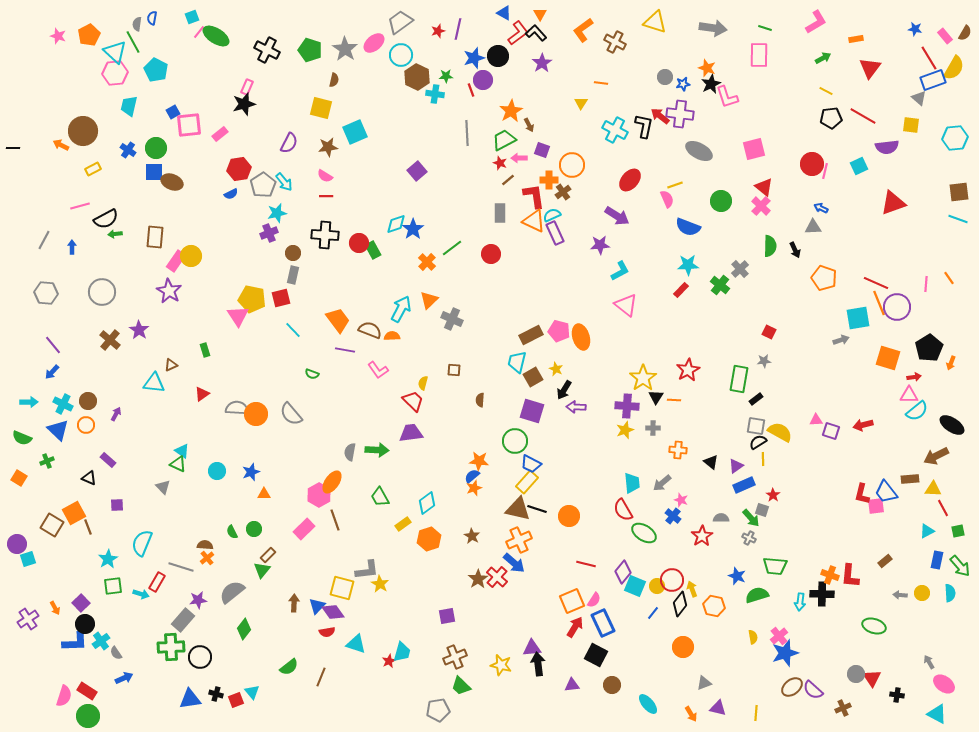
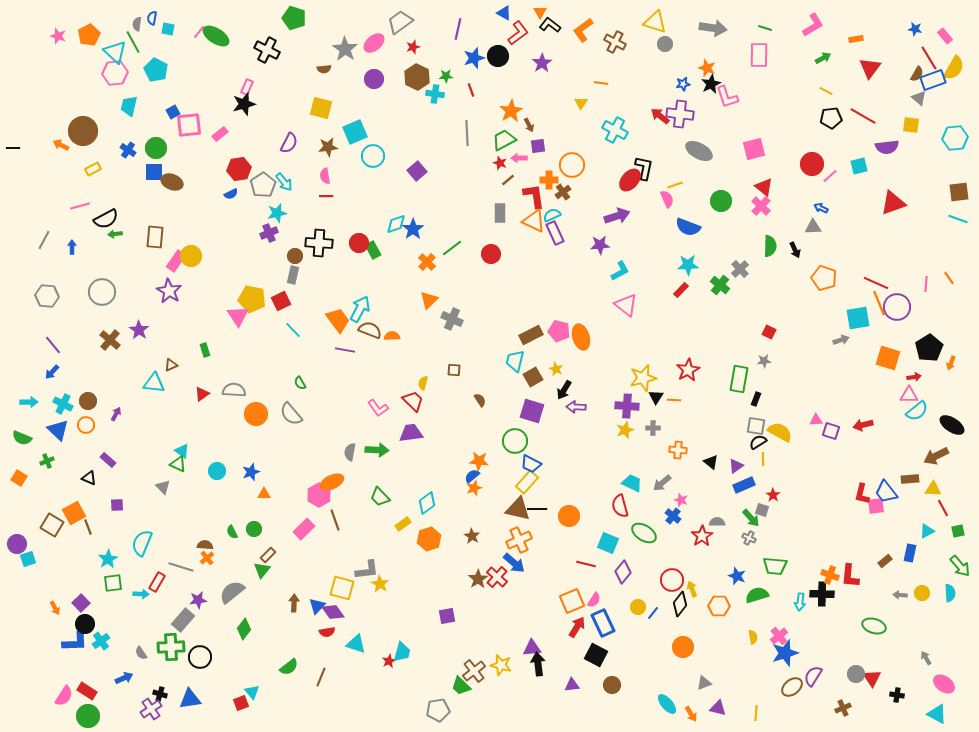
orange triangle at (540, 14): moved 2 px up
cyan square at (192, 17): moved 24 px left, 12 px down; rotated 32 degrees clockwise
pink L-shape at (816, 22): moved 3 px left, 3 px down
red star at (438, 31): moved 25 px left, 16 px down
black L-shape at (536, 33): moved 14 px right, 8 px up; rotated 10 degrees counterclockwise
brown semicircle at (965, 33): moved 48 px left, 41 px down
green pentagon at (310, 50): moved 16 px left, 32 px up
cyan circle at (401, 55): moved 28 px left, 101 px down
gray circle at (665, 77): moved 33 px up
brown semicircle at (334, 80): moved 10 px left, 11 px up; rotated 72 degrees clockwise
purple circle at (483, 80): moved 109 px left, 1 px up
black L-shape at (644, 126): moved 42 px down
purple square at (542, 150): moved 4 px left, 4 px up; rotated 28 degrees counterclockwise
cyan square at (859, 166): rotated 12 degrees clockwise
pink line at (825, 171): moved 5 px right, 5 px down; rotated 35 degrees clockwise
pink semicircle at (325, 176): rotated 49 degrees clockwise
purple arrow at (617, 216): rotated 50 degrees counterclockwise
black cross at (325, 235): moved 6 px left, 8 px down
brown circle at (293, 253): moved 2 px right, 3 px down
gray hexagon at (46, 293): moved 1 px right, 3 px down
red square at (281, 298): moved 3 px down; rotated 12 degrees counterclockwise
cyan arrow at (401, 309): moved 41 px left
cyan trapezoid at (517, 362): moved 2 px left, 1 px up
pink L-shape at (378, 370): moved 38 px down
green semicircle at (312, 374): moved 12 px left, 9 px down; rotated 40 degrees clockwise
yellow star at (643, 378): rotated 20 degrees clockwise
black rectangle at (756, 399): rotated 32 degrees counterclockwise
brown semicircle at (480, 400): rotated 144 degrees clockwise
gray semicircle at (237, 408): moved 3 px left, 18 px up
orange ellipse at (332, 482): rotated 30 degrees clockwise
cyan trapezoid at (632, 483): rotated 60 degrees counterclockwise
green trapezoid at (380, 497): rotated 15 degrees counterclockwise
black line at (537, 509): rotated 18 degrees counterclockwise
red semicircle at (623, 510): moved 3 px left, 4 px up; rotated 15 degrees clockwise
gray semicircle at (721, 518): moved 4 px left, 4 px down
blue rectangle at (937, 560): moved 27 px left, 7 px up
green square at (113, 586): moved 3 px up
cyan square at (635, 586): moved 27 px left, 43 px up
yellow circle at (657, 586): moved 19 px left, 21 px down
cyan arrow at (141, 594): rotated 14 degrees counterclockwise
orange hexagon at (714, 606): moved 5 px right; rotated 10 degrees counterclockwise
purple cross at (28, 619): moved 123 px right, 90 px down
red arrow at (575, 627): moved 2 px right
gray semicircle at (116, 653): moved 25 px right
brown cross at (455, 657): moved 19 px right, 14 px down; rotated 15 degrees counterclockwise
gray arrow at (929, 662): moved 3 px left, 4 px up
purple semicircle at (813, 690): moved 14 px up; rotated 80 degrees clockwise
black cross at (216, 694): moved 56 px left
pink semicircle at (64, 696): rotated 15 degrees clockwise
red square at (236, 700): moved 5 px right, 3 px down
cyan ellipse at (648, 704): moved 19 px right
